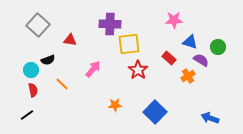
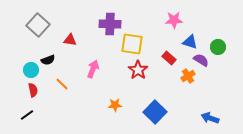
yellow square: moved 3 px right; rotated 15 degrees clockwise
pink arrow: rotated 18 degrees counterclockwise
